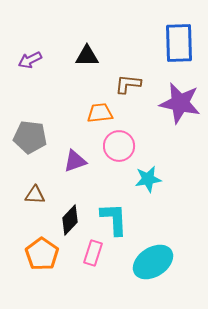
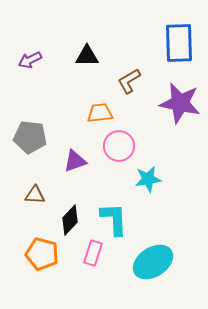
brown L-shape: moved 1 px right, 3 px up; rotated 36 degrees counterclockwise
orange pentagon: rotated 20 degrees counterclockwise
